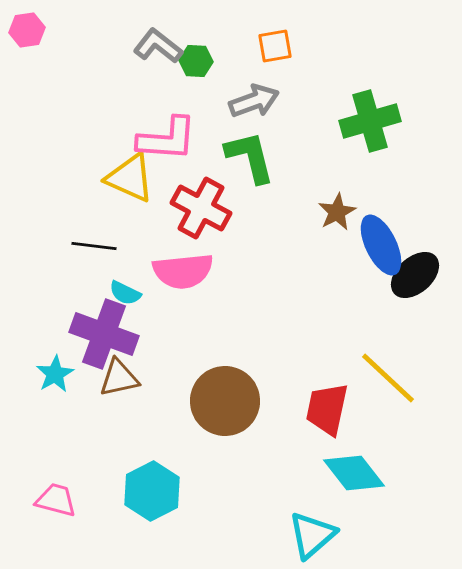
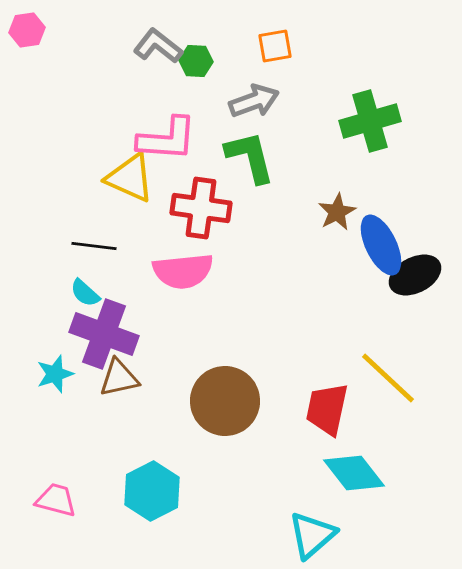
red cross: rotated 20 degrees counterclockwise
black ellipse: rotated 15 degrees clockwise
cyan semicircle: moved 40 px left; rotated 16 degrees clockwise
cyan star: rotated 12 degrees clockwise
